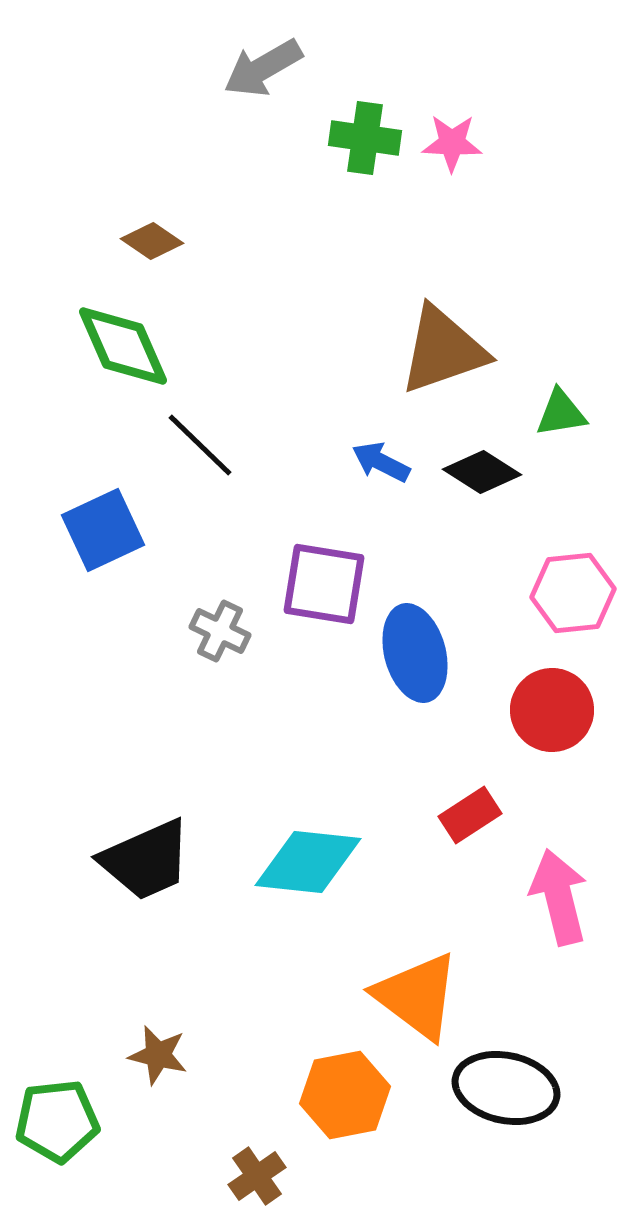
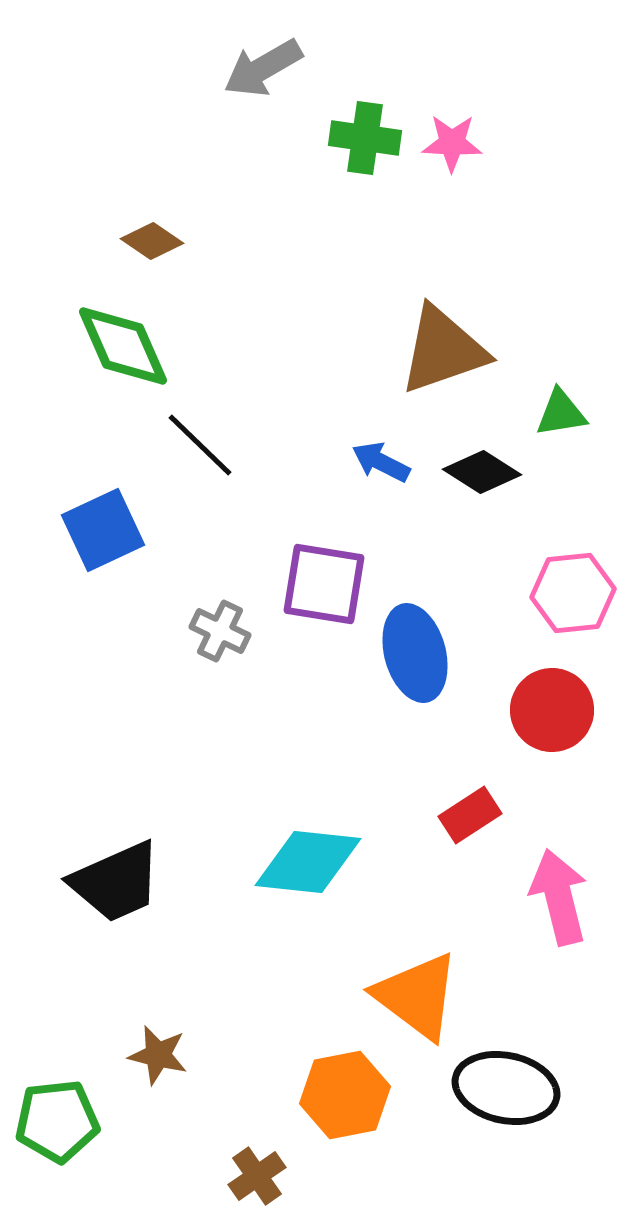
black trapezoid: moved 30 px left, 22 px down
